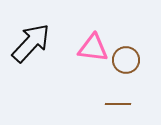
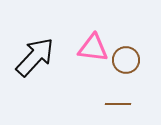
black arrow: moved 4 px right, 14 px down
